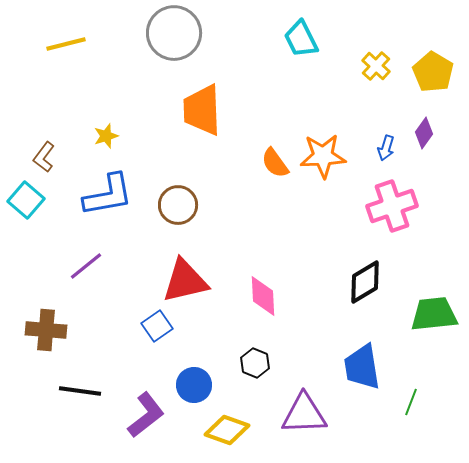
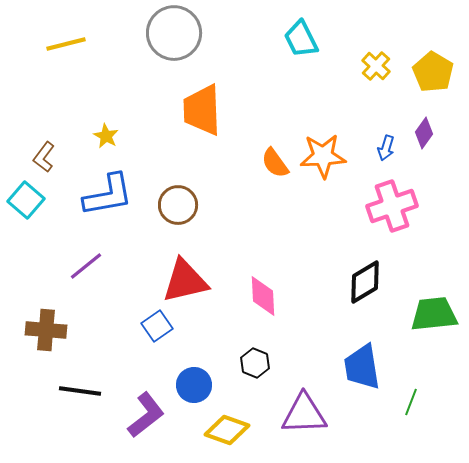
yellow star: rotated 25 degrees counterclockwise
